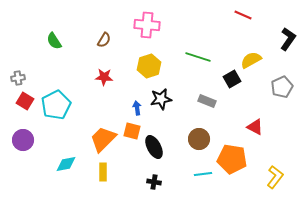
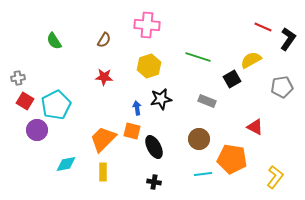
red line: moved 20 px right, 12 px down
gray pentagon: rotated 15 degrees clockwise
purple circle: moved 14 px right, 10 px up
